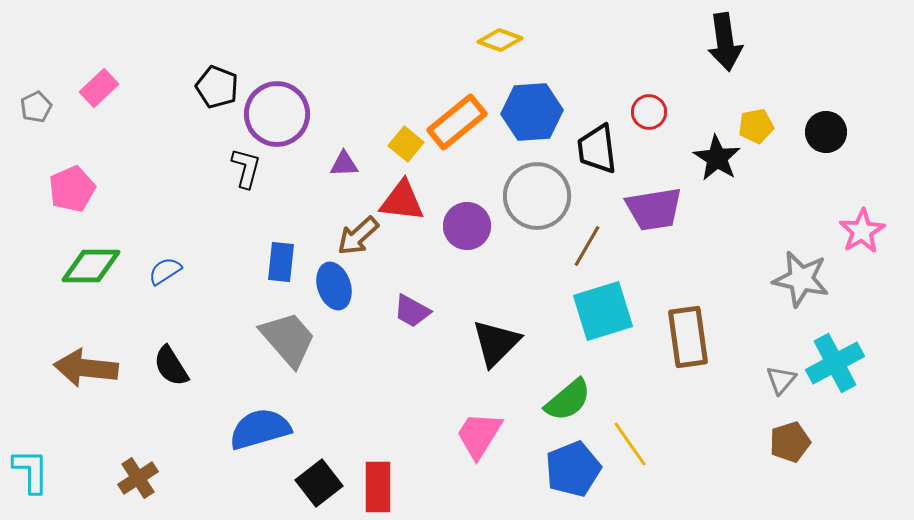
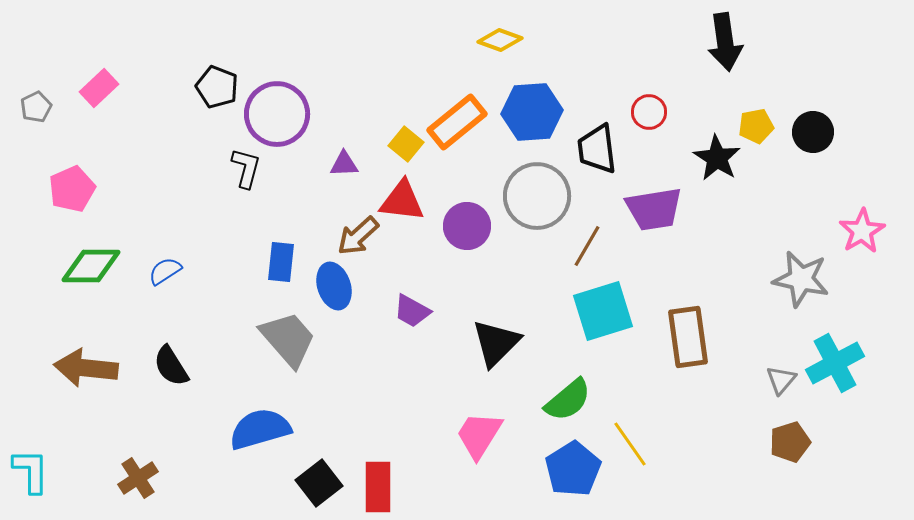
black circle at (826, 132): moved 13 px left
blue pentagon at (573, 469): rotated 10 degrees counterclockwise
